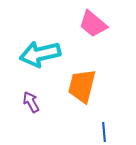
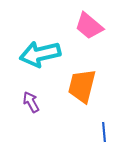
pink trapezoid: moved 4 px left, 2 px down
